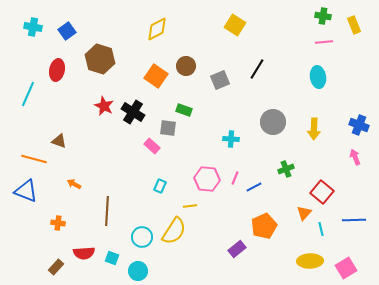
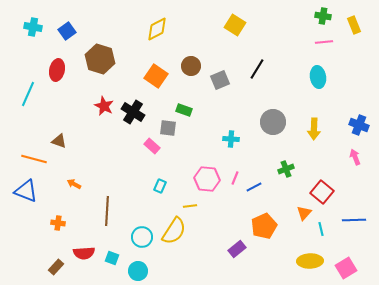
brown circle at (186, 66): moved 5 px right
